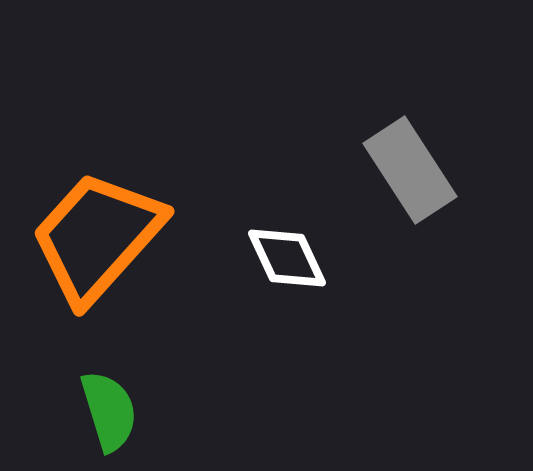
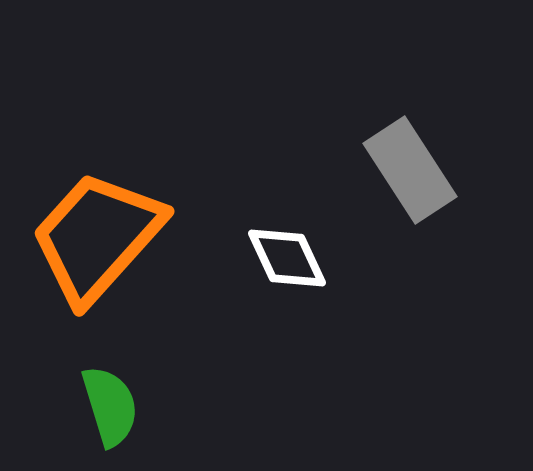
green semicircle: moved 1 px right, 5 px up
